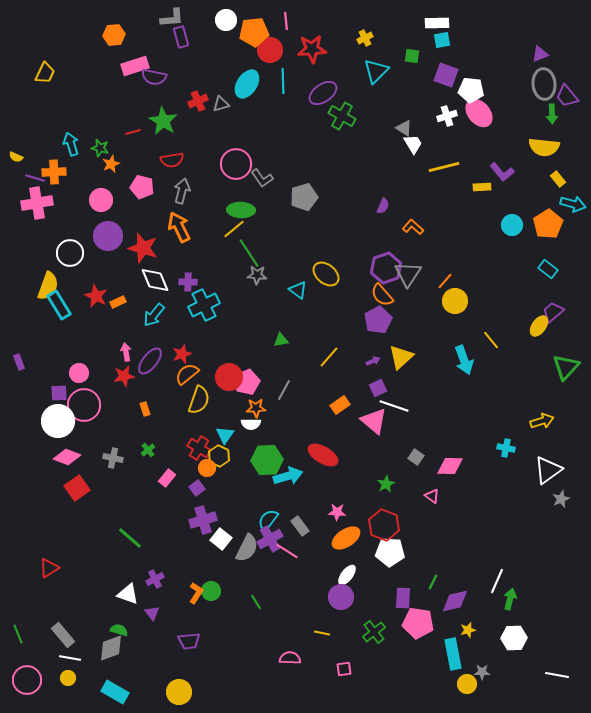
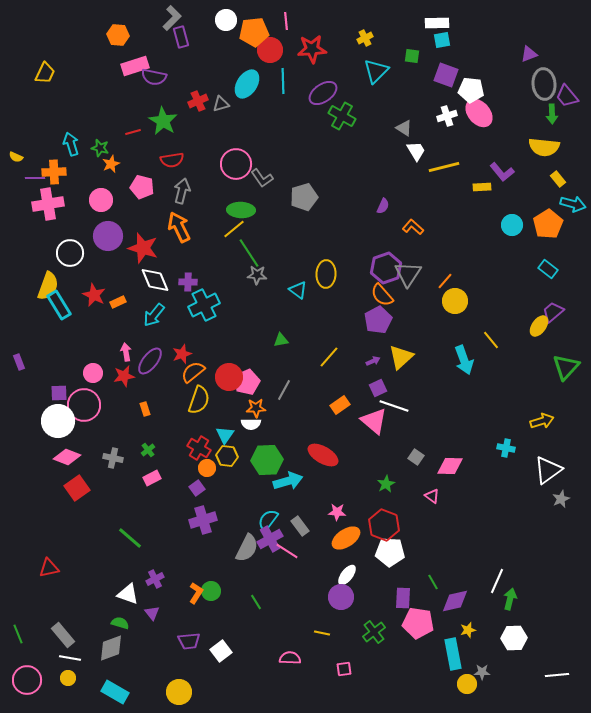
gray L-shape at (172, 18): rotated 40 degrees counterclockwise
orange hexagon at (114, 35): moved 4 px right; rotated 10 degrees clockwise
purple triangle at (540, 54): moved 11 px left
white trapezoid at (413, 144): moved 3 px right, 7 px down
purple line at (35, 178): rotated 18 degrees counterclockwise
pink cross at (37, 203): moved 11 px right, 1 px down
yellow ellipse at (326, 274): rotated 52 degrees clockwise
red star at (96, 296): moved 2 px left, 1 px up
pink circle at (79, 373): moved 14 px right
orange semicircle at (187, 374): moved 6 px right, 2 px up
yellow hexagon at (219, 456): moved 8 px right; rotated 20 degrees counterclockwise
cyan arrow at (288, 476): moved 5 px down
pink rectangle at (167, 478): moved 15 px left; rotated 24 degrees clockwise
white square at (221, 539): moved 112 px down; rotated 15 degrees clockwise
red triangle at (49, 568): rotated 20 degrees clockwise
green line at (433, 582): rotated 56 degrees counterclockwise
green semicircle at (119, 630): moved 1 px right, 7 px up
white line at (557, 675): rotated 15 degrees counterclockwise
